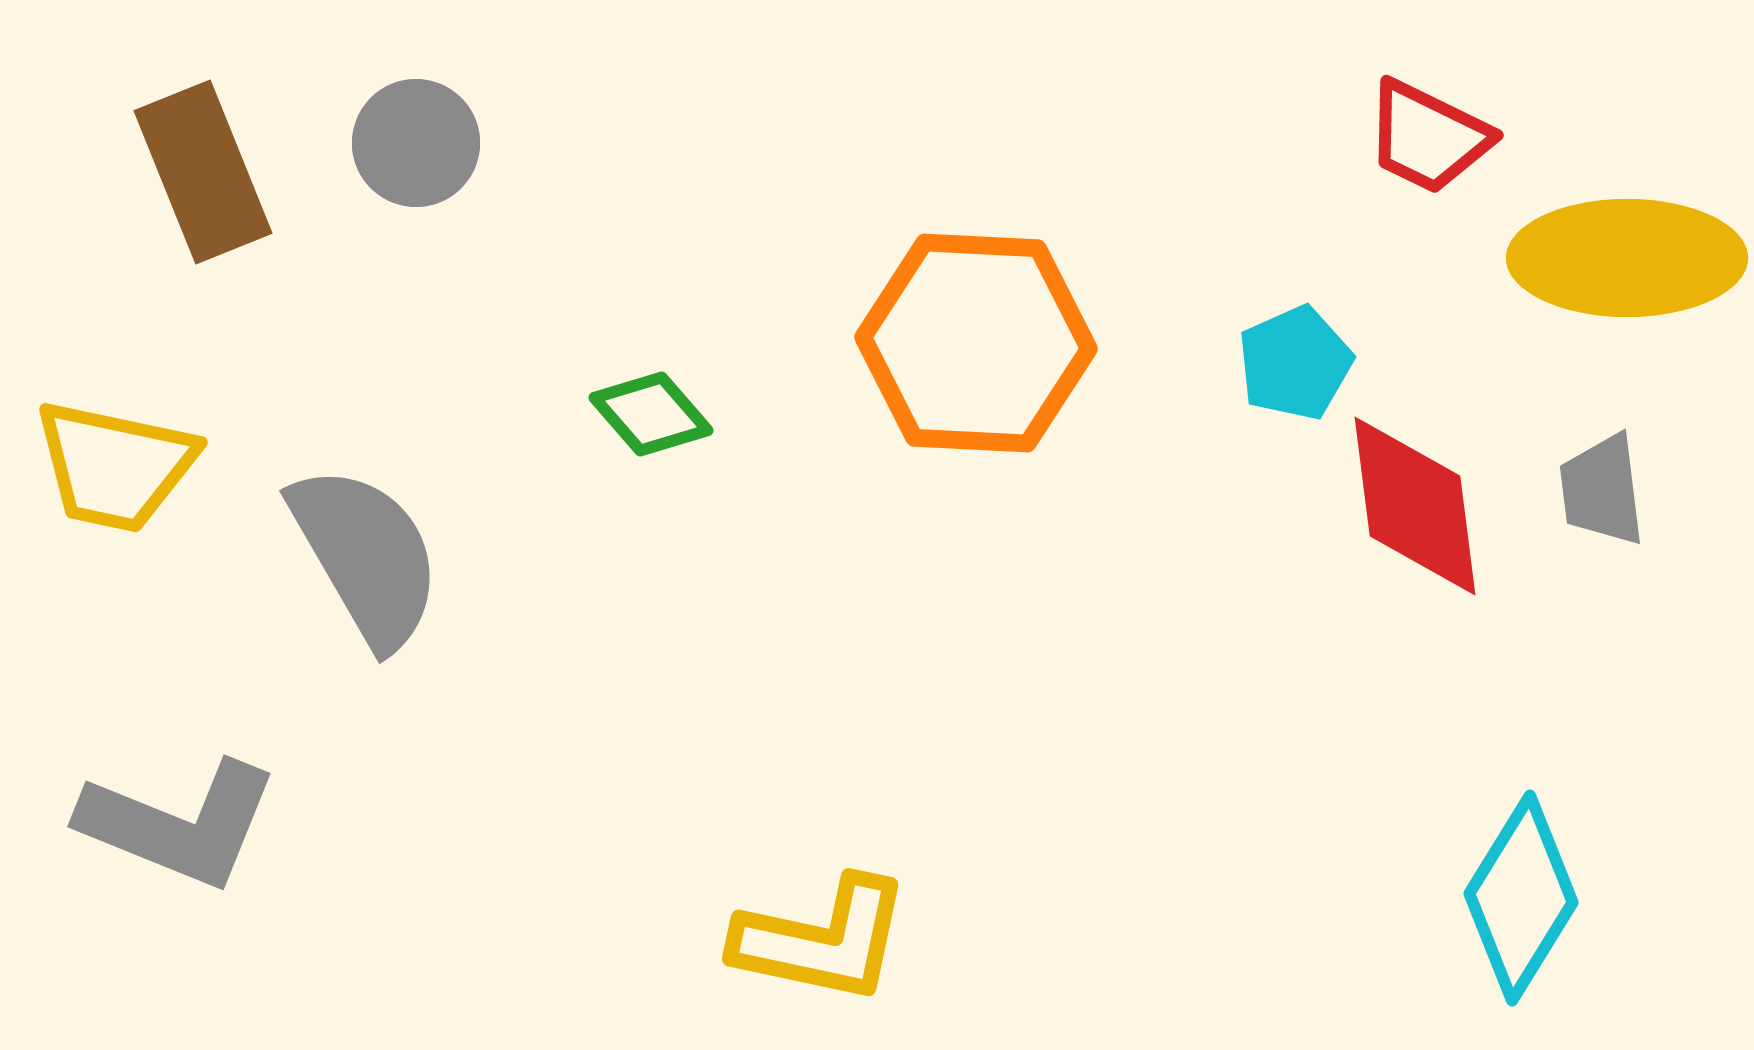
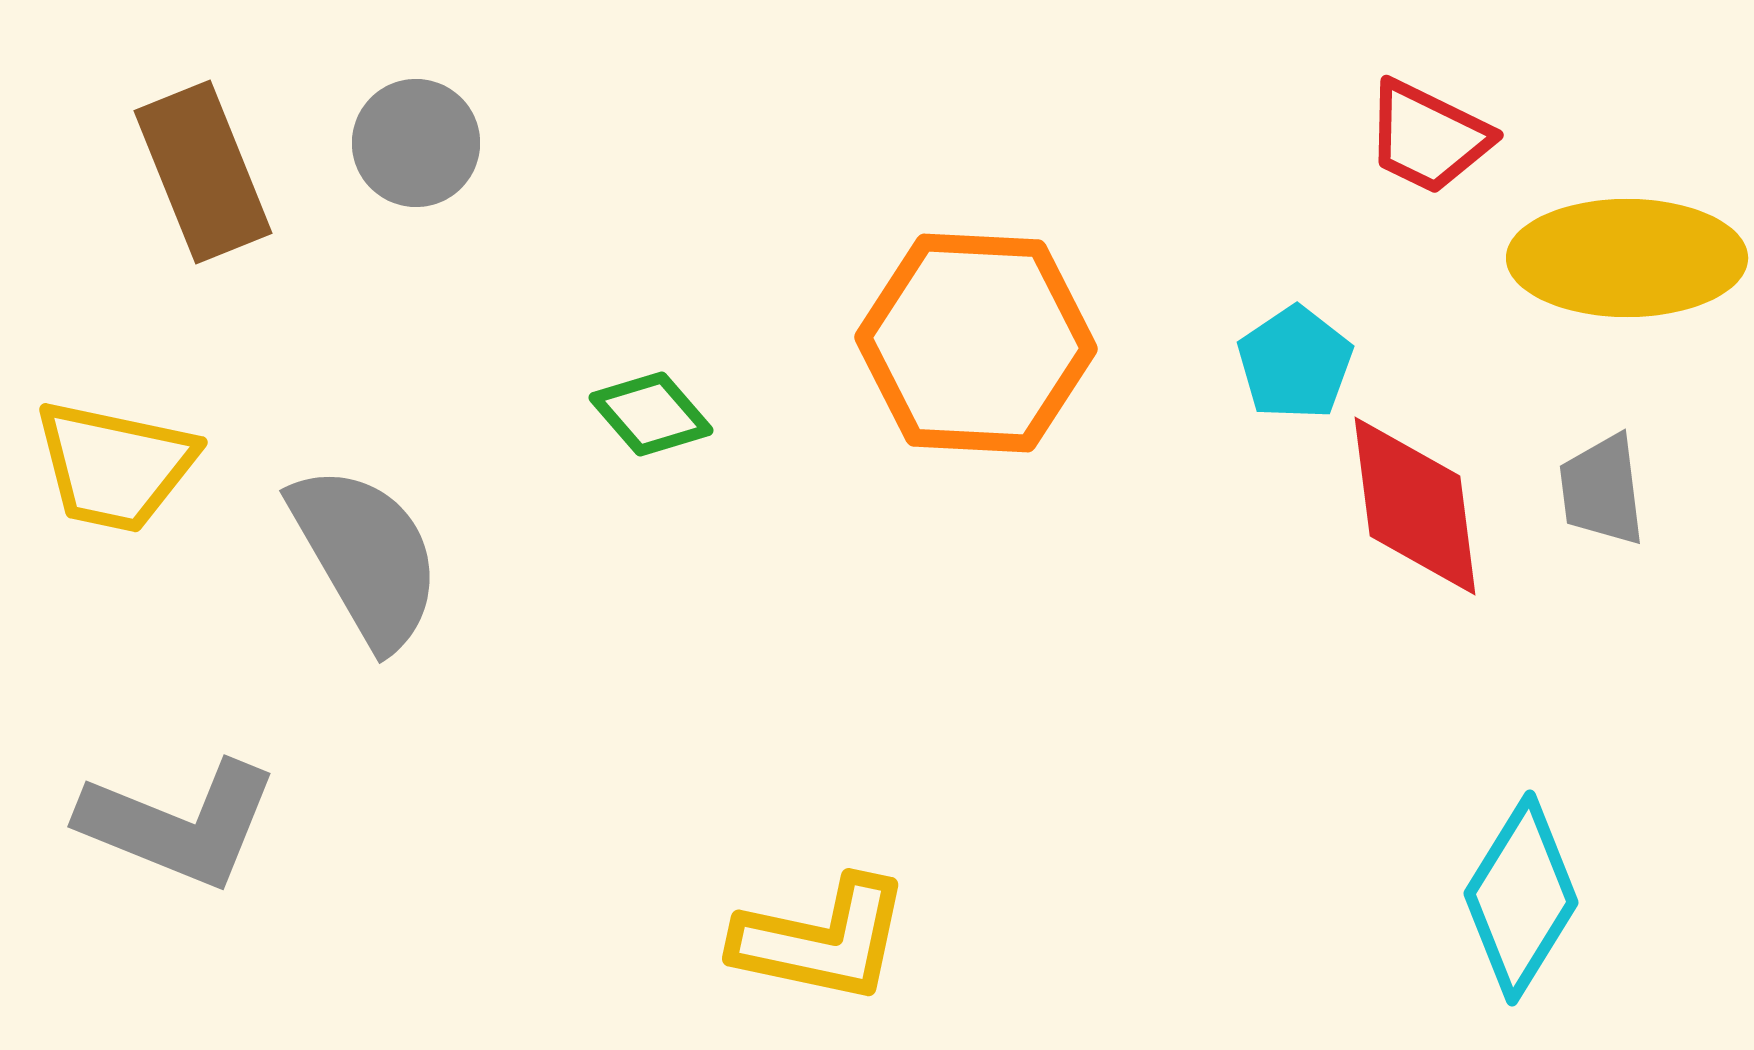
cyan pentagon: rotated 10 degrees counterclockwise
